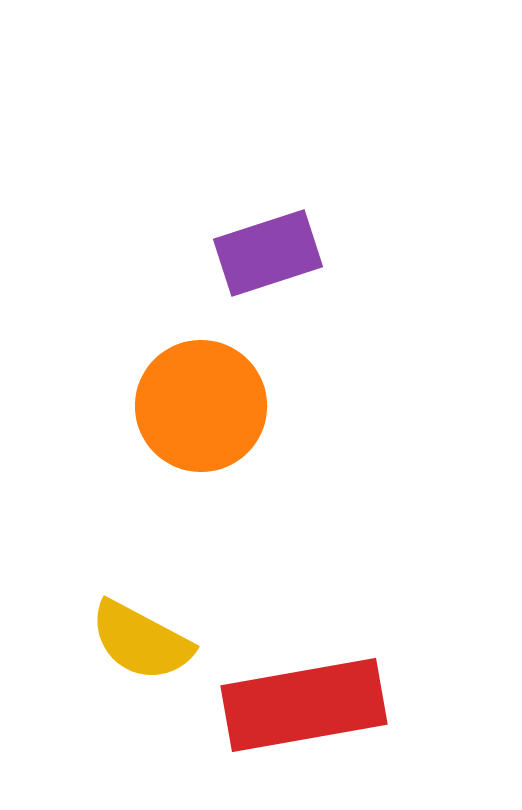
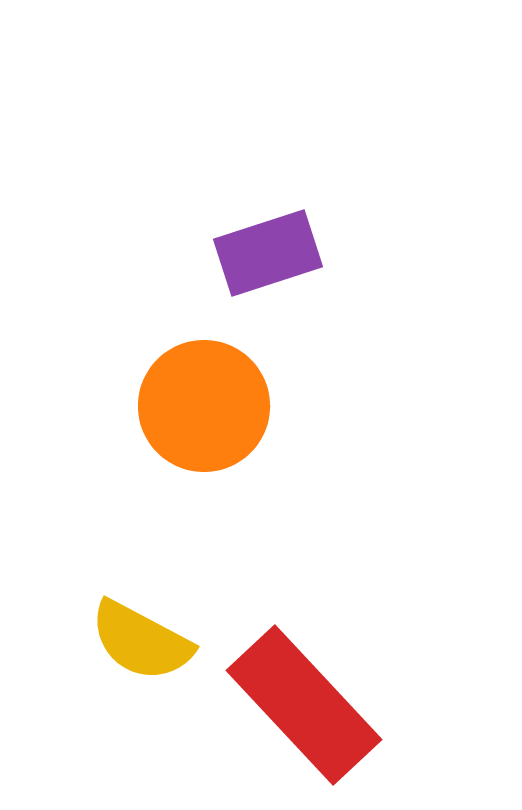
orange circle: moved 3 px right
red rectangle: rotated 57 degrees clockwise
